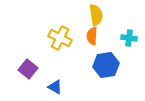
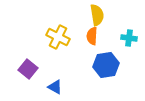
yellow semicircle: moved 1 px right
yellow cross: moved 2 px left, 1 px up
